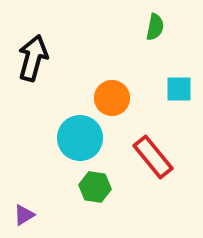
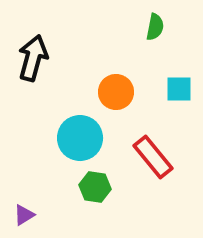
orange circle: moved 4 px right, 6 px up
